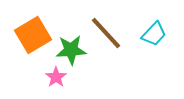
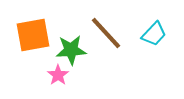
orange square: rotated 21 degrees clockwise
pink star: moved 2 px right, 2 px up
